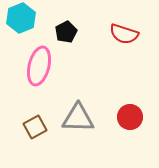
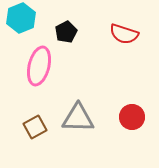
red circle: moved 2 px right
